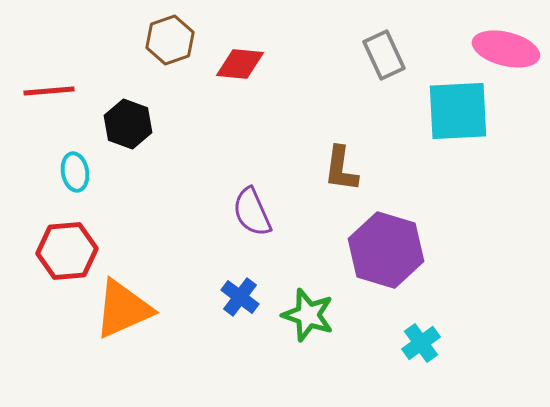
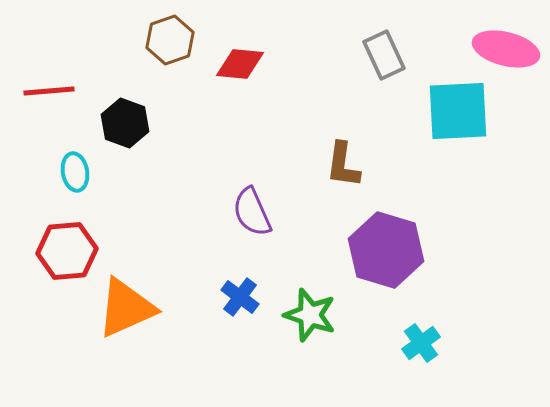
black hexagon: moved 3 px left, 1 px up
brown L-shape: moved 2 px right, 4 px up
orange triangle: moved 3 px right, 1 px up
green star: moved 2 px right
